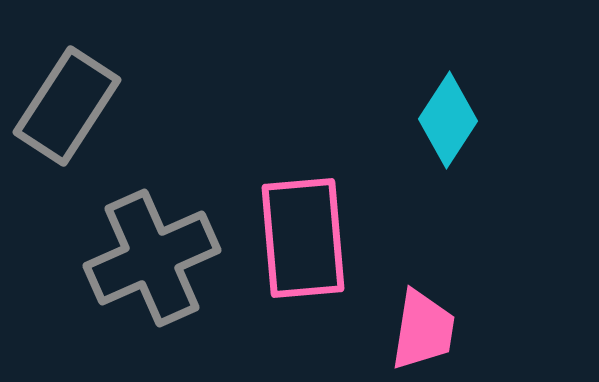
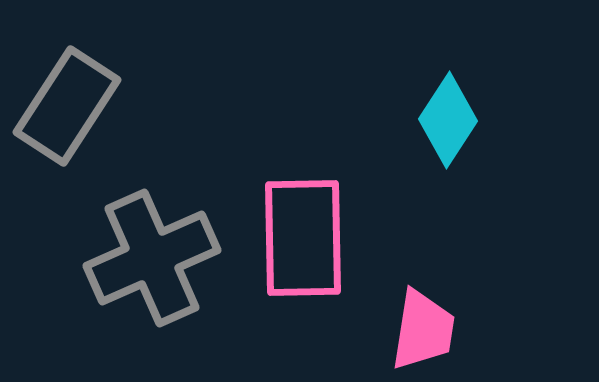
pink rectangle: rotated 4 degrees clockwise
